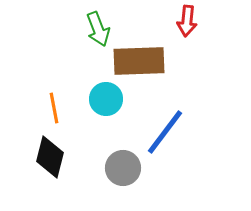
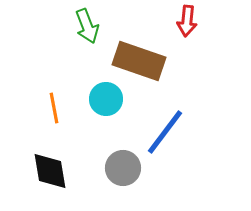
green arrow: moved 11 px left, 3 px up
brown rectangle: rotated 21 degrees clockwise
black diamond: moved 14 px down; rotated 24 degrees counterclockwise
